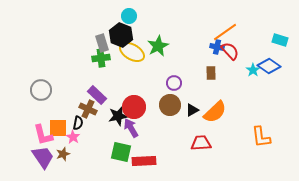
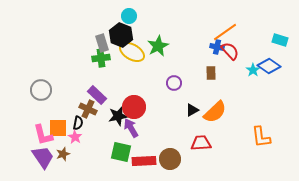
brown circle: moved 54 px down
pink star: moved 2 px right
